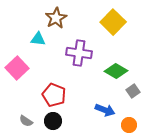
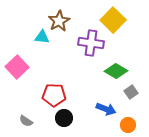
brown star: moved 3 px right, 3 px down
yellow square: moved 2 px up
cyan triangle: moved 4 px right, 2 px up
purple cross: moved 12 px right, 10 px up
pink square: moved 1 px up
gray square: moved 2 px left, 1 px down
red pentagon: rotated 20 degrees counterclockwise
blue arrow: moved 1 px right, 1 px up
black circle: moved 11 px right, 3 px up
orange circle: moved 1 px left
